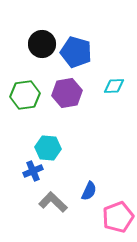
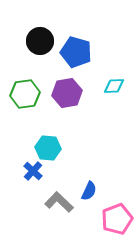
black circle: moved 2 px left, 3 px up
green hexagon: moved 1 px up
blue cross: rotated 24 degrees counterclockwise
gray L-shape: moved 6 px right
pink pentagon: moved 1 px left, 2 px down
